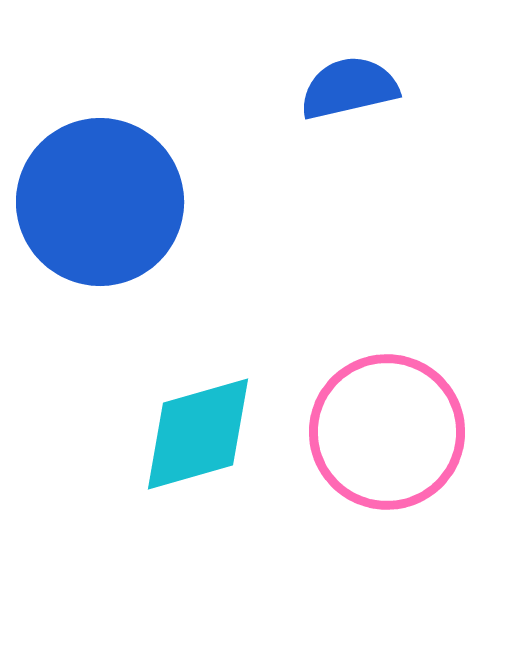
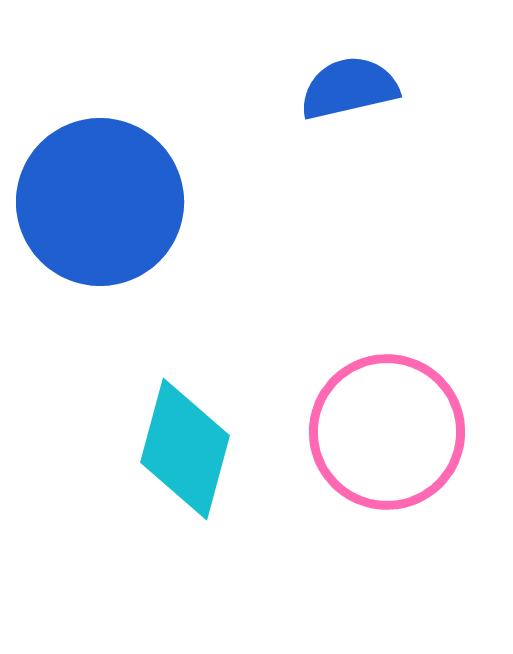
cyan diamond: moved 13 px left, 15 px down; rotated 59 degrees counterclockwise
